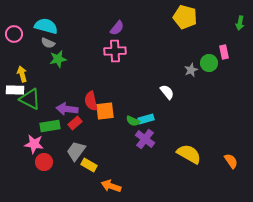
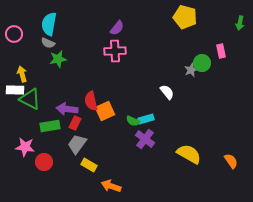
cyan semicircle: moved 3 px right, 2 px up; rotated 95 degrees counterclockwise
pink rectangle: moved 3 px left, 1 px up
green circle: moved 7 px left
orange square: rotated 18 degrees counterclockwise
red rectangle: rotated 24 degrees counterclockwise
pink star: moved 9 px left, 3 px down
gray trapezoid: moved 1 px right, 7 px up
